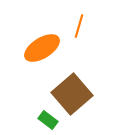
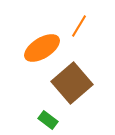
orange line: rotated 15 degrees clockwise
brown square: moved 11 px up
